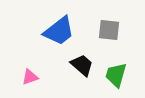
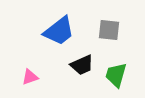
black trapezoid: rotated 115 degrees clockwise
